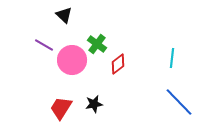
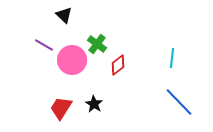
red diamond: moved 1 px down
black star: rotated 30 degrees counterclockwise
